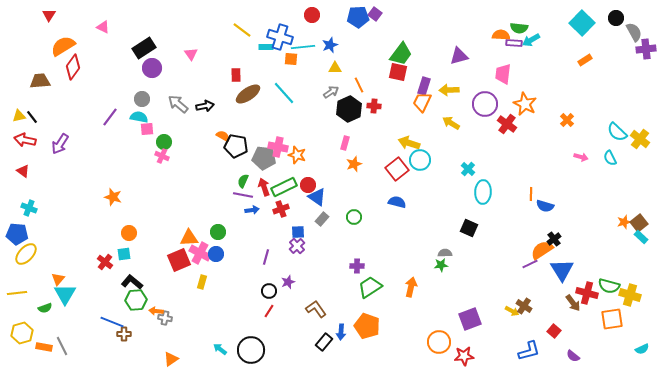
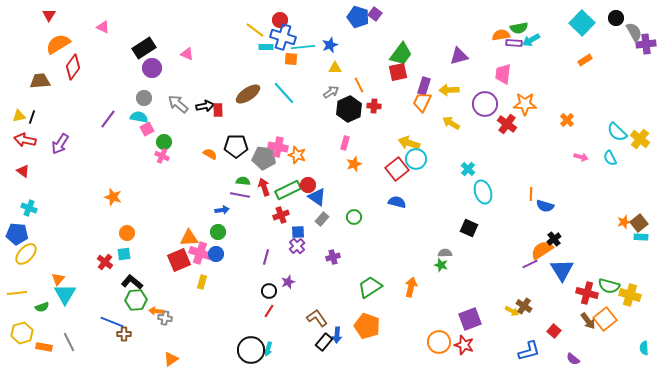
red circle at (312, 15): moved 32 px left, 5 px down
blue pentagon at (358, 17): rotated 20 degrees clockwise
green semicircle at (519, 28): rotated 18 degrees counterclockwise
yellow line at (242, 30): moved 13 px right
orange semicircle at (501, 35): rotated 12 degrees counterclockwise
blue cross at (280, 37): moved 3 px right
orange semicircle at (63, 46): moved 5 px left, 2 px up
purple cross at (646, 49): moved 5 px up
pink triangle at (191, 54): moved 4 px left; rotated 32 degrees counterclockwise
red square at (398, 72): rotated 24 degrees counterclockwise
red rectangle at (236, 75): moved 18 px left, 35 px down
gray circle at (142, 99): moved 2 px right, 1 px up
orange star at (525, 104): rotated 25 degrees counterclockwise
black line at (32, 117): rotated 56 degrees clockwise
purple line at (110, 117): moved 2 px left, 2 px down
pink square at (147, 129): rotated 24 degrees counterclockwise
orange semicircle at (223, 136): moved 13 px left, 18 px down
black pentagon at (236, 146): rotated 10 degrees counterclockwise
cyan circle at (420, 160): moved 4 px left, 1 px up
green semicircle at (243, 181): rotated 72 degrees clockwise
green rectangle at (284, 187): moved 4 px right, 3 px down
cyan ellipse at (483, 192): rotated 20 degrees counterclockwise
purple line at (243, 195): moved 3 px left
red cross at (281, 209): moved 6 px down
blue arrow at (252, 210): moved 30 px left
orange circle at (129, 233): moved 2 px left
cyan rectangle at (641, 237): rotated 40 degrees counterclockwise
pink cross at (200, 253): rotated 10 degrees counterclockwise
green star at (441, 265): rotated 24 degrees clockwise
purple cross at (357, 266): moved 24 px left, 9 px up; rotated 16 degrees counterclockwise
brown arrow at (573, 303): moved 15 px right, 18 px down
green semicircle at (45, 308): moved 3 px left, 1 px up
brown L-shape at (316, 309): moved 1 px right, 9 px down
orange square at (612, 319): moved 7 px left; rotated 30 degrees counterclockwise
blue arrow at (341, 332): moved 4 px left, 3 px down
gray line at (62, 346): moved 7 px right, 4 px up
cyan arrow at (220, 349): moved 48 px right; rotated 112 degrees counterclockwise
cyan semicircle at (642, 349): moved 2 px right, 1 px up; rotated 112 degrees clockwise
red star at (464, 356): moved 11 px up; rotated 24 degrees clockwise
purple semicircle at (573, 356): moved 3 px down
